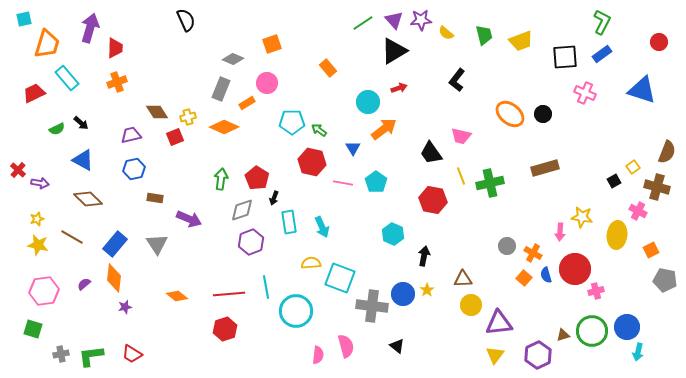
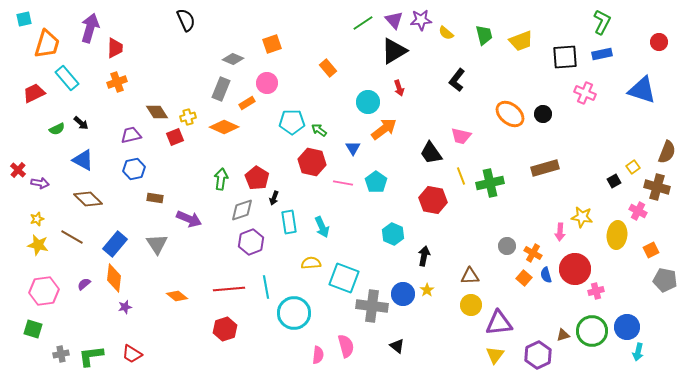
blue rectangle at (602, 54): rotated 24 degrees clockwise
red arrow at (399, 88): rotated 91 degrees clockwise
cyan square at (340, 278): moved 4 px right
brown triangle at (463, 279): moved 7 px right, 3 px up
red line at (229, 294): moved 5 px up
cyan circle at (296, 311): moved 2 px left, 2 px down
